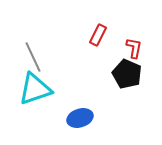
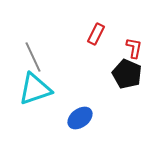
red rectangle: moved 2 px left, 1 px up
blue ellipse: rotated 20 degrees counterclockwise
